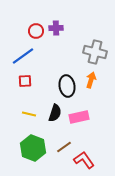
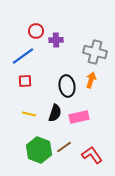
purple cross: moved 12 px down
green hexagon: moved 6 px right, 2 px down
red L-shape: moved 8 px right, 5 px up
